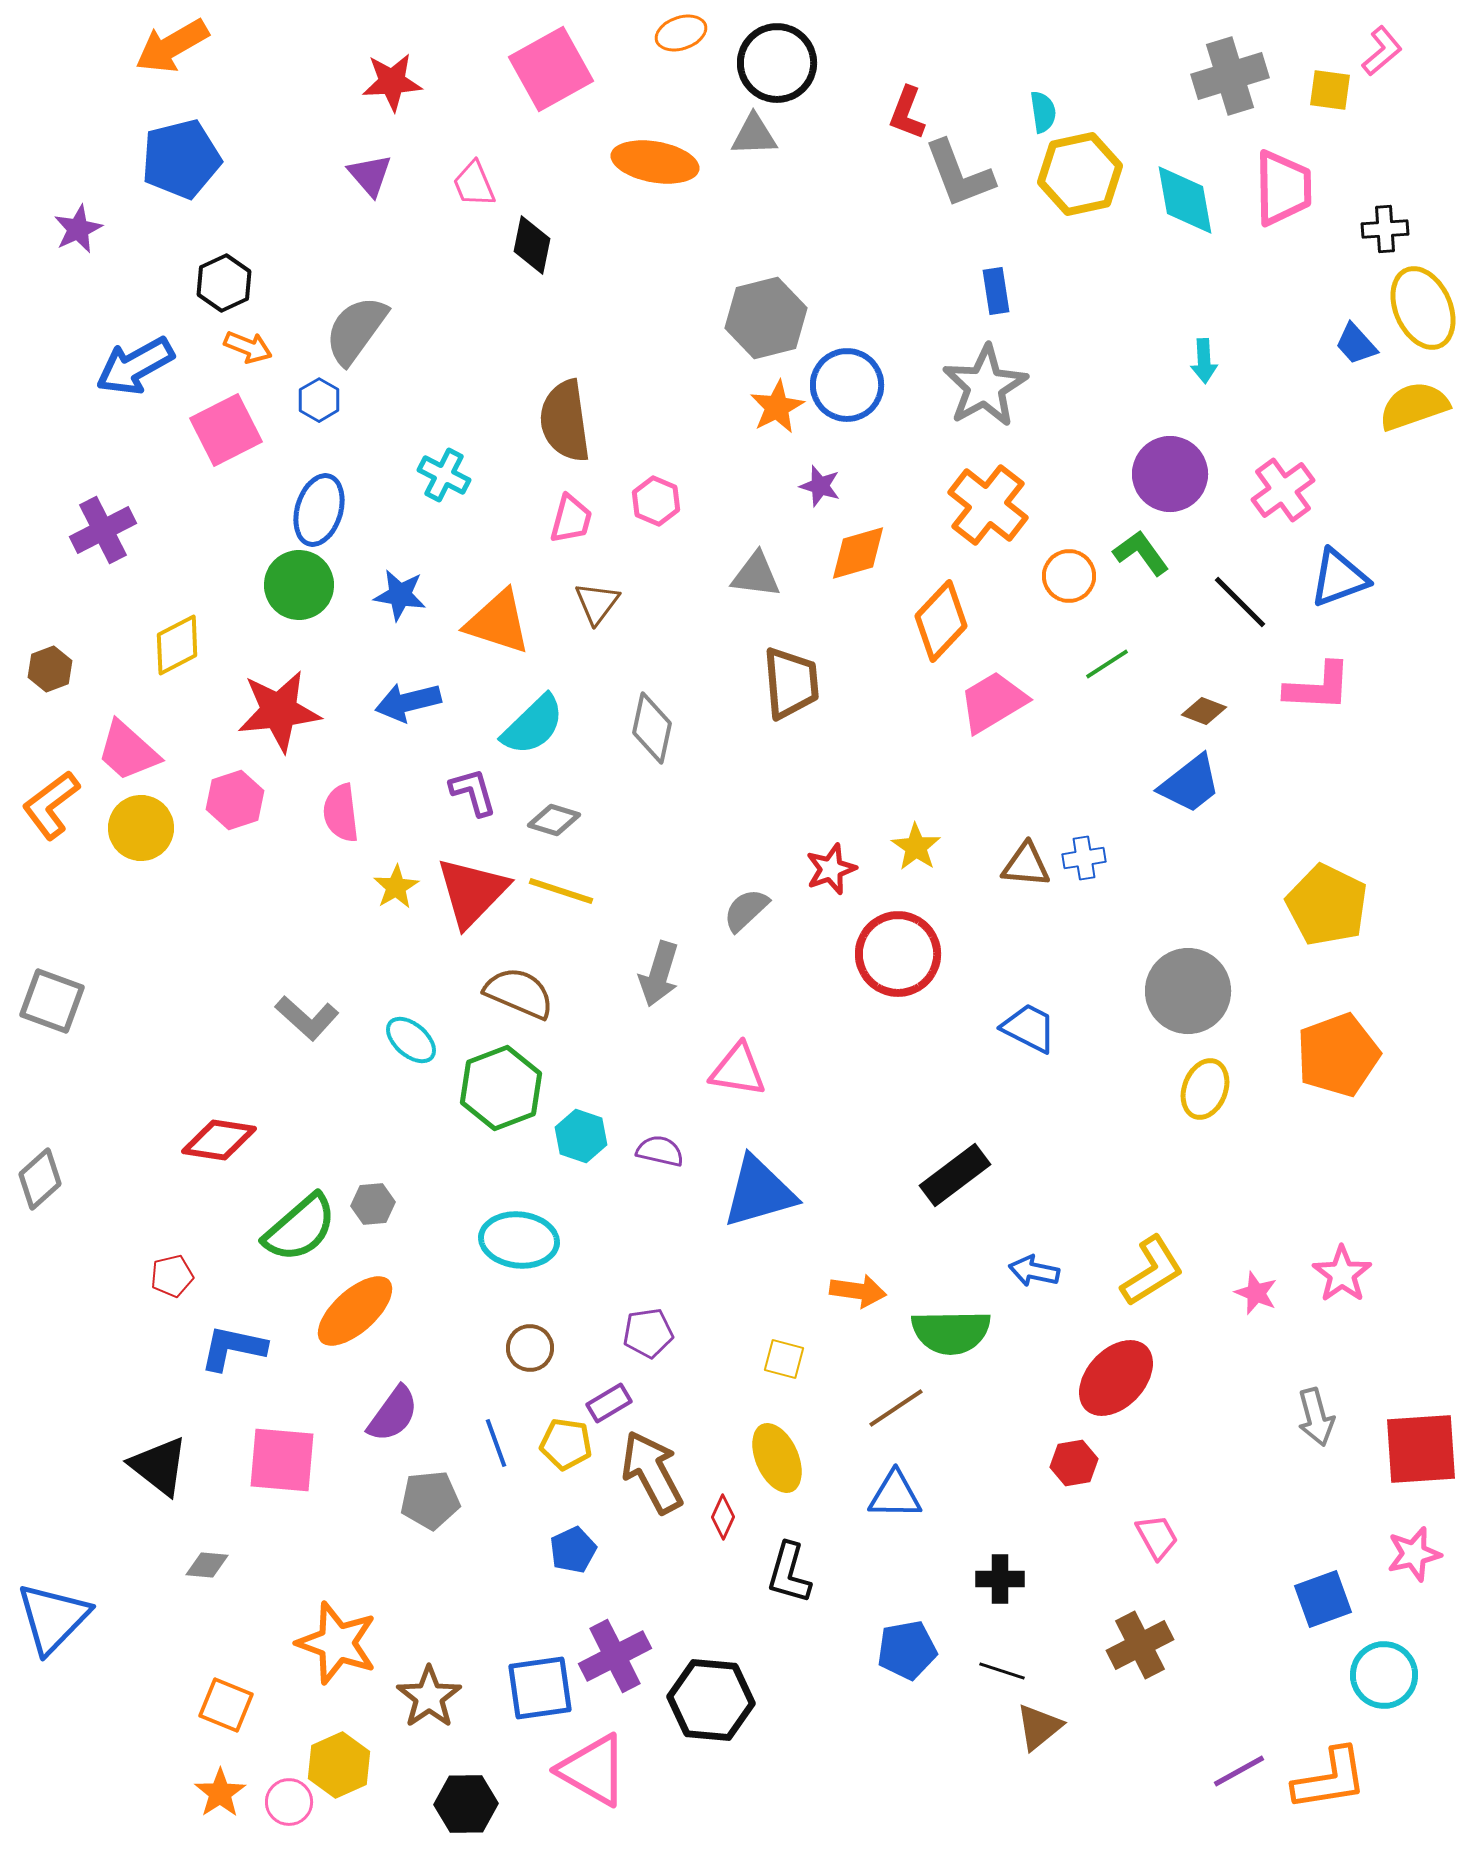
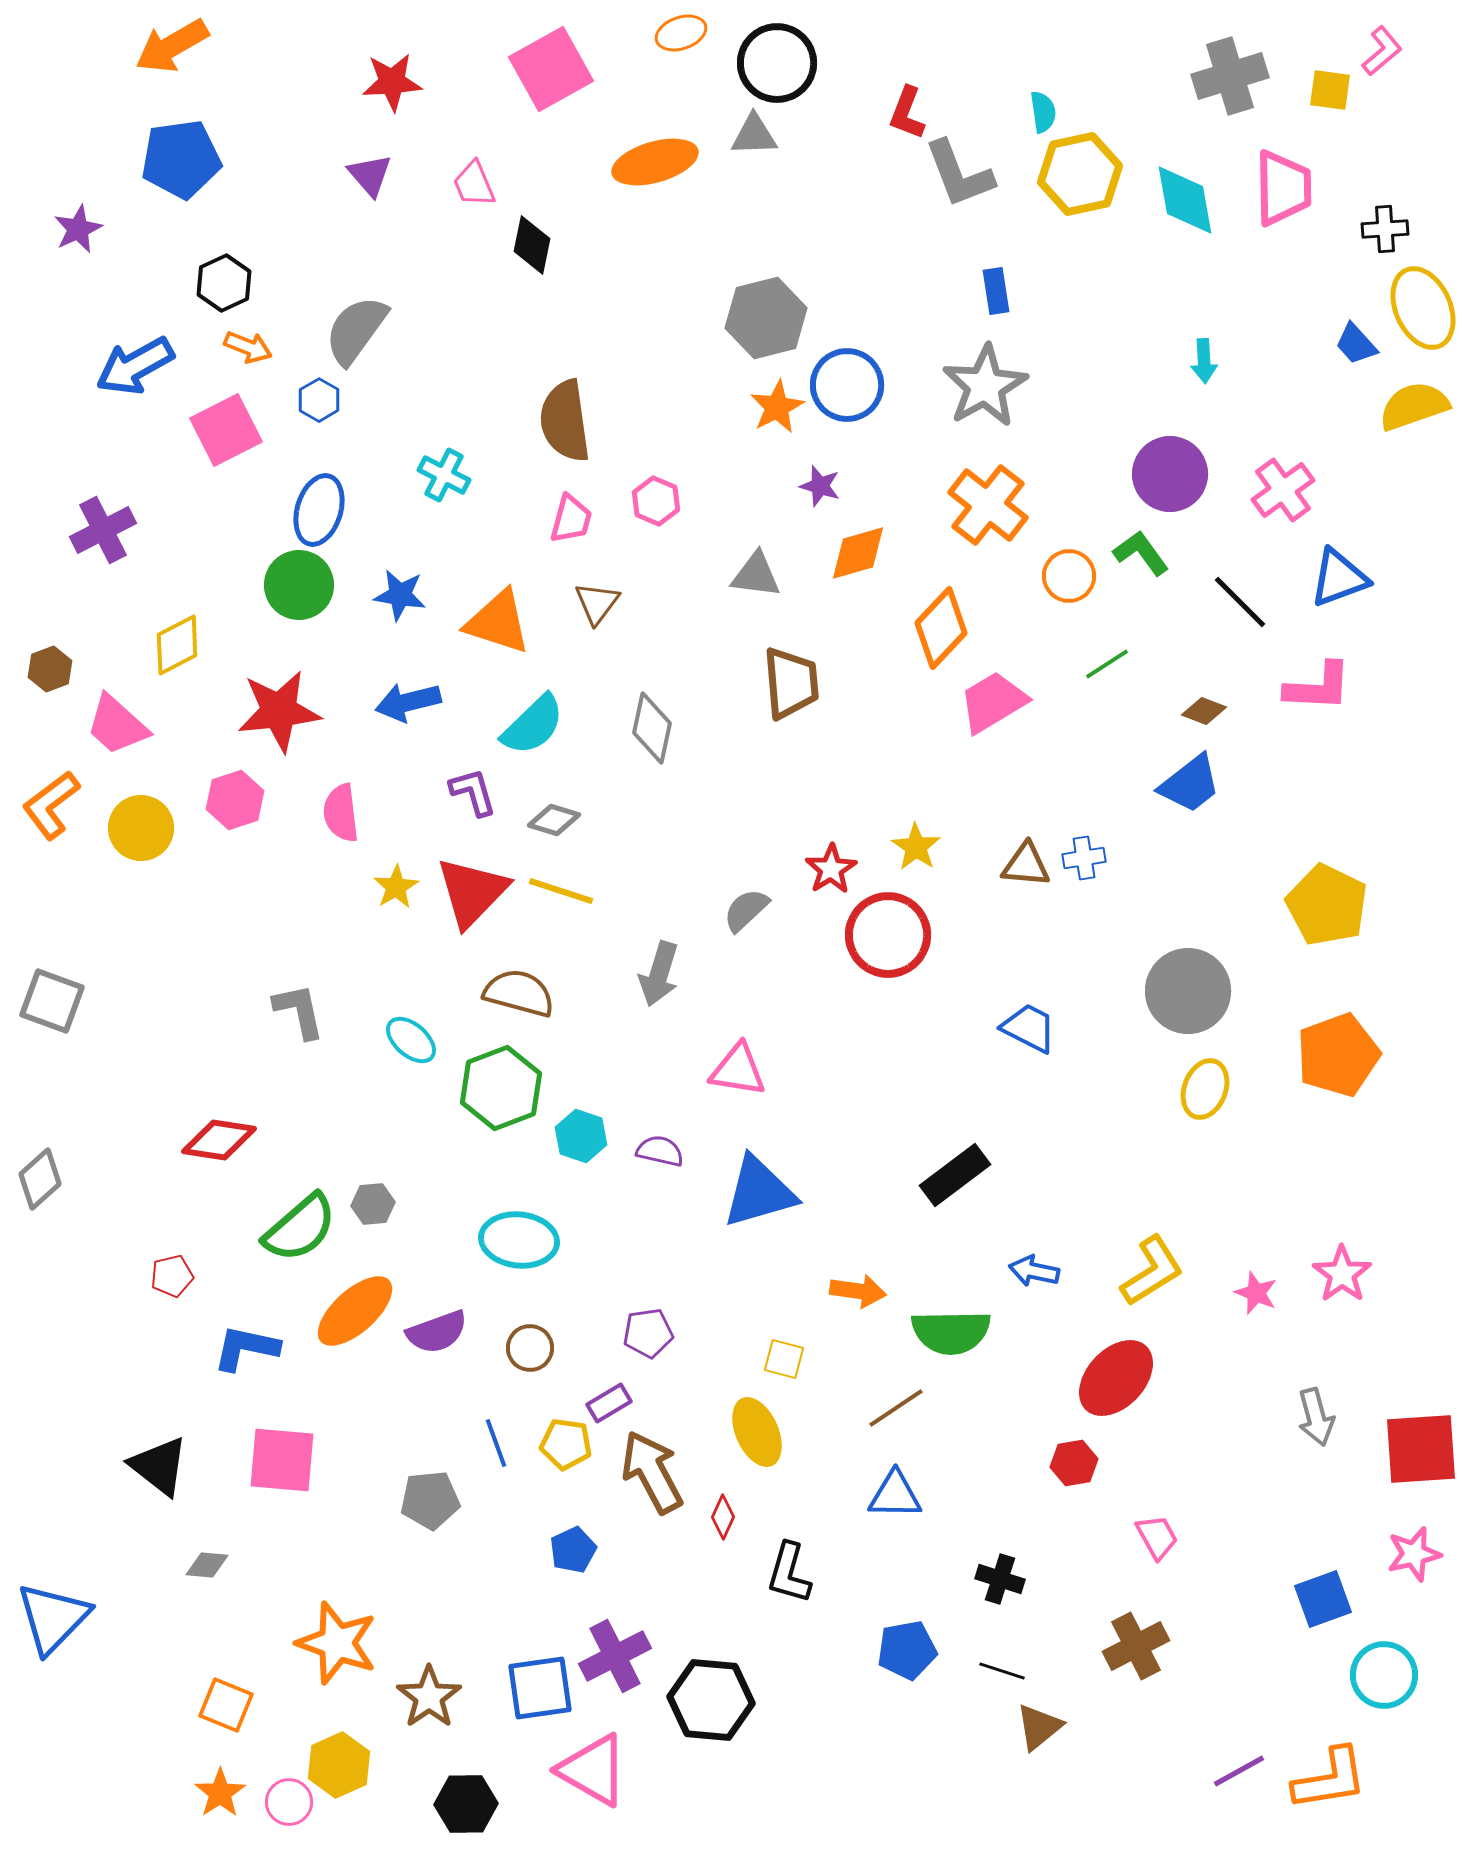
blue pentagon at (181, 159): rotated 6 degrees clockwise
orange ellipse at (655, 162): rotated 26 degrees counterclockwise
orange diamond at (941, 621): moved 7 px down
pink trapezoid at (128, 751): moved 11 px left, 26 px up
red star at (831, 869): rotated 12 degrees counterclockwise
red circle at (898, 954): moved 10 px left, 19 px up
brown semicircle at (519, 993): rotated 8 degrees counterclockwise
gray L-shape at (307, 1018): moved 8 px left, 7 px up; rotated 144 degrees counterclockwise
blue L-shape at (233, 1348): moved 13 px right
purple semicircle at (393, 1414): moved 44 px right, 82 px up; rotated 34 degrees clockwise
yellow ellipse at (777, 1458): moved 20 px left, 26 px up
black cross at (1000, 1579): rotated 18 degrees clockwise
brown cross at (1140, 1645): moved 4 px left, 1 px down
